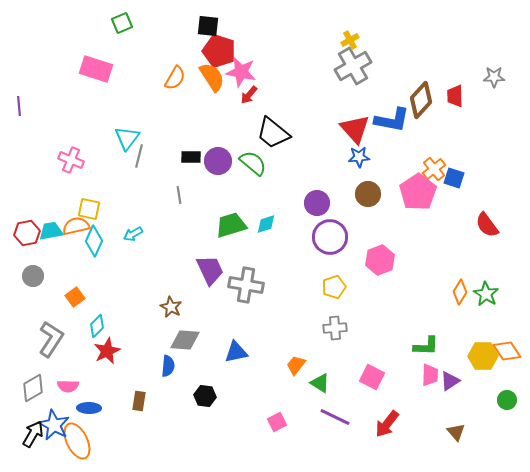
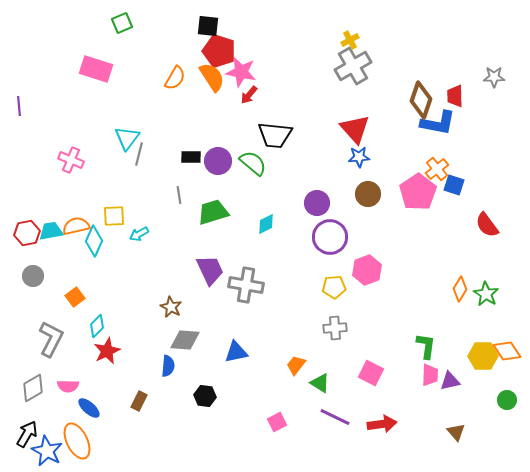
brown diamond at (421, 100): rotated 24 degrees counterclockwise
blue L-shape at (392, 120): moved 46 px right, 3 px down
black trapezoid at (273, 133): moved 2 px right, 2 px down; rotated 33 degrees counterclockwise
gray line at (139, 156): moved 2 px up
orange cross at (434, 169): moved 3 px right
blue square at (454, 178): moved 7 px down
yellow square at (89, 209): moved 25 px right, 7 px down; rotated 15 degrees counterclockwise
cyan diamond at (266, 224): rotated 10 degrees counterclockwise
green trapezoid at (231, 225): moved 18 px left, 13 px up
cyan arrow at (133, 234): moved 6 px right
pink hexagon at (380, 260): moved 13 px left, 10 px down
yellow pentagon at (334, 287): rotated 15 degrees clockwise
orange diamond at (460, 292): moved 3 px up
gray L-shape at (51, 339): rotated 6 degrees counterclockwise
green L-shape at (426, 346): rotated 84 degrees counterclockwise
pink square at (372, 377): moved 1 px left, 4 px up
purple triangle at (450, 381): rotated 20 degrees clockwise
brown rectangle at (139, 401): rotated 18 degrees clockwise
blue ellipse at (89, 408): rotated 40 degrees clockwise
red arrow at (387, 424): moved 5 px left; rotated 136 degrees counterclockwise
blue star at (54, 425): moved 7 px left, 26 px down
black arrow at (33, 434): moved 6 px left
